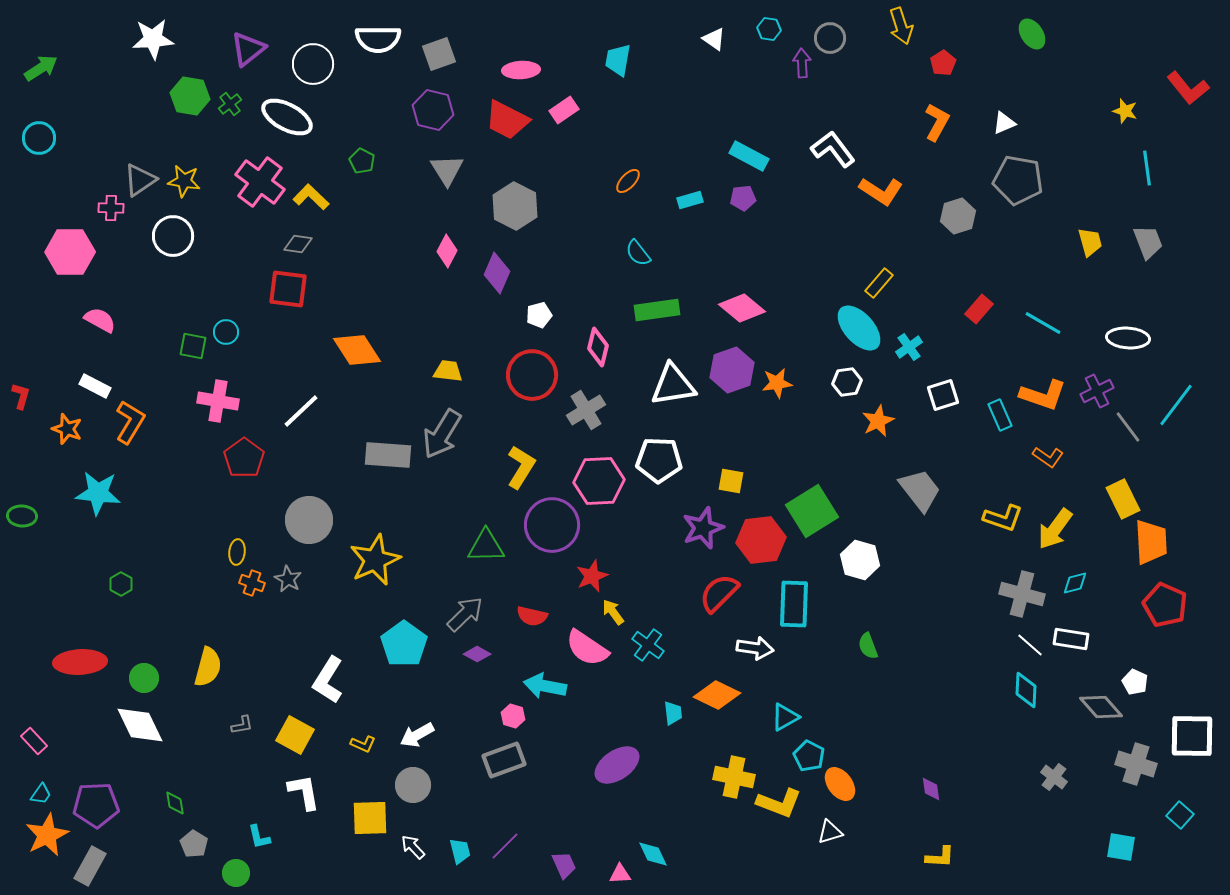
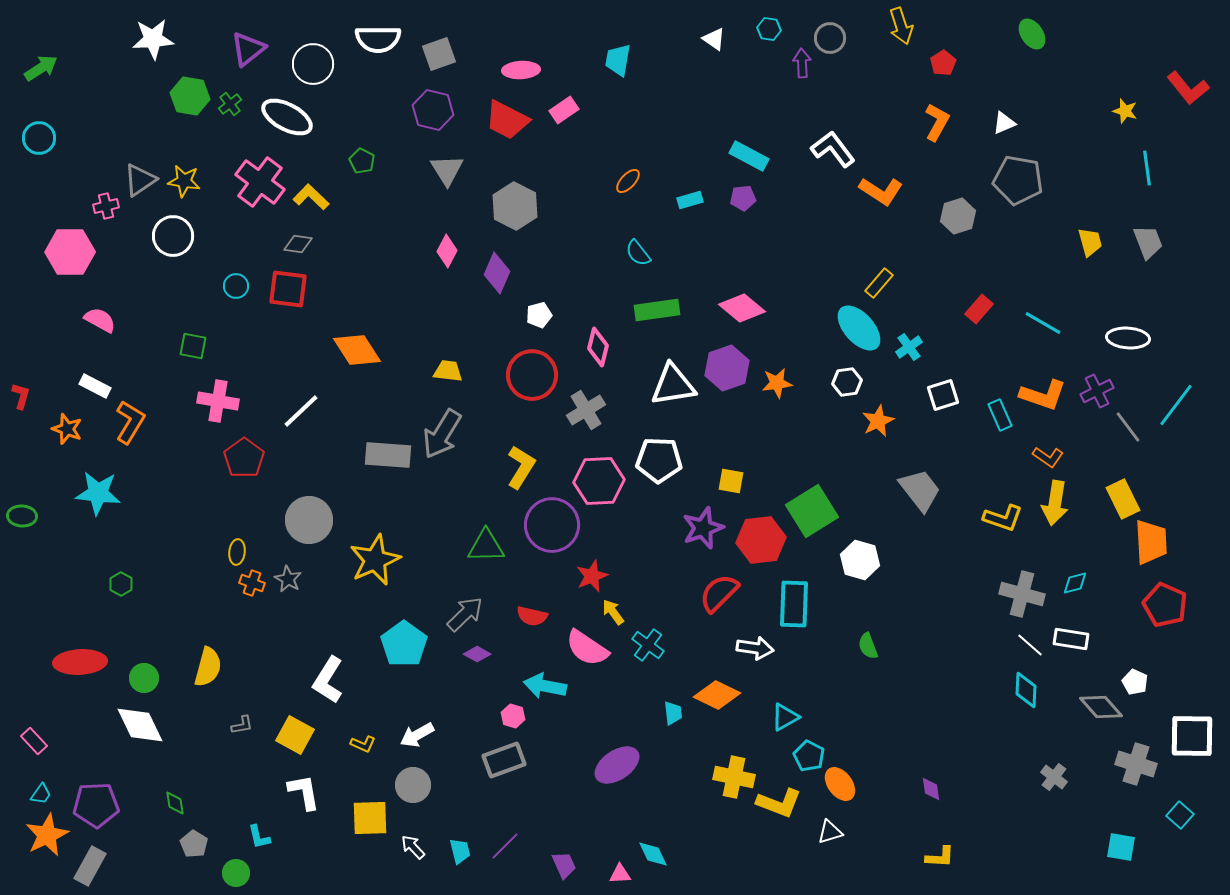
pink cross at (111, 208): moved 5 px left, 2 px up; rotated 15 degrees counterclockwise
cyan circle at (226, 332): moved 10 px right, 46 px up
purple hexagon at (732, 370): moved 5 px left, 2 px up
yellow arrow at (1055, 529): moved 26 px up; rotated 27 degrees counterclockwise
